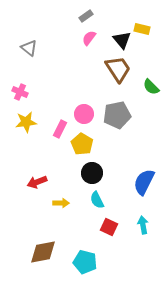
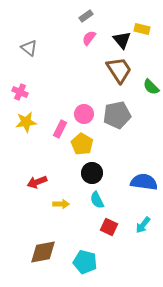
brown trapezoid: moved 1 px right, 1 px down
blue semicircle: rotated 72 degrees clockwise
yellow arrow: moved 1 px down
cyan arrow: rotated 132 degrees counterclockwise
